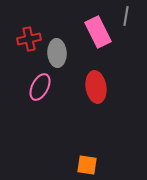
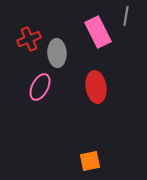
red cross: rotated 10 degrees counterclockwise
orange square: moved 3 px right, 4 px up; rotated 20 degrees counterclockwise
